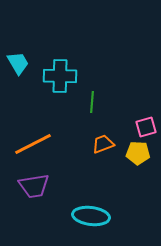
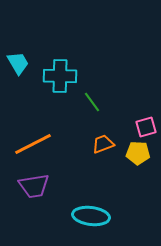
green line: rotated 40 degrees counterclockwise
